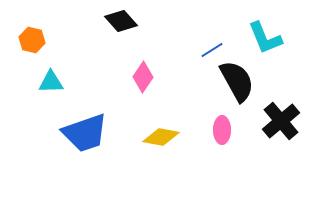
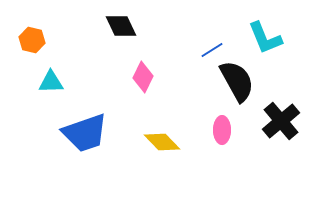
black diamond: moved 5 px down; rotated 16 degrees clockwise
pink diamond: rotated 8 degrees counterclockwise
yellow diamond: moved 1 px right, 5 px down; rotated 36 degrees clockwise
